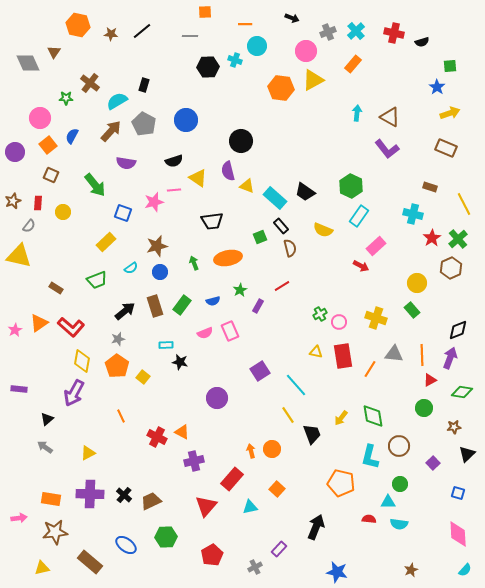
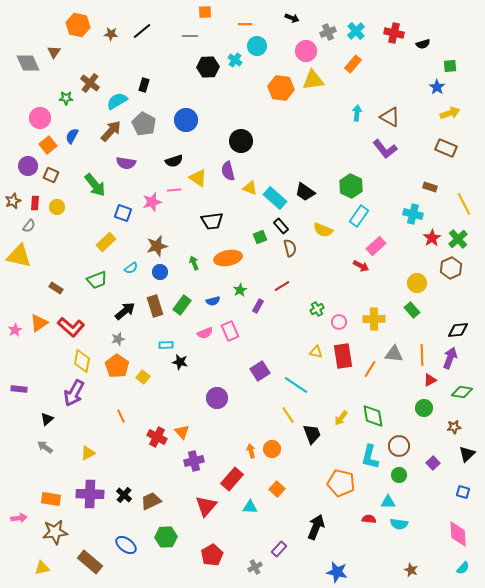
black semicircle at (422, 42): moved 1 px right, 2 px down
cyan cross at (235, 60): rotated 16 degrees clockwise
yellow triangle at (313, 80): rotated 20 degrees clockwise
purple L-shape at (387, 149): moved 2 px left
purple circle at (15, 152): moved 13 px right, 14 px down
yellow triangle at (247, 186): moved 3 px right, 2 px down
pink star at (154, 202): moved 2 px left
red rectangle at (38, 203): moved 3 px left
yellow circle at (63, 212): moved 6 px left, 5 px up
green cross at (320, 314): moved 3 px left, 5 px up
yellow cross at (376, 318): moved 2 px left, 1 px down; rotated 20 degrees counterclockwise
black diamond at (458, 330): rotated 15 degrees clockwise
cyan line at (296, 385): rotated 15 degrees counterclockwise
orange triangle at (182, 432): rotated 21 degrees clockwise
green circle at (400, 484): moved 1 px left, 9 px up
blue square at (458, 493): moved 5 px right, 1 px up
cyan triangle at (250, 507): rotated 14 degrees clockwise
brown star at (411, 570): rotated 24 degrees counterclockwise
cyan semicircle at (465, 570): moved 2 px left, 2 px up
